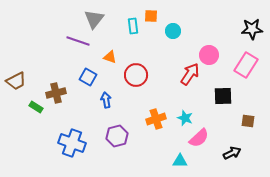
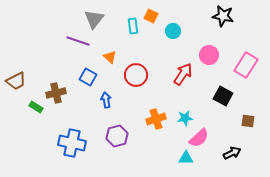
orange square: rotated 24 degrees clockwise
black star: moved 29 px left, 13 px up; rotated 15 degrees clockwise
orange triangle: rotated 24 degrees clockwise
red arrow: moved 7 px left
black square: rotated 30 degrees clockwise
cyan star: rotated 28 degrees counterclockwise
blue cross: rotated 8 degrees counterclockwise
cyan triangle: moved 6 px right, 3 px up
